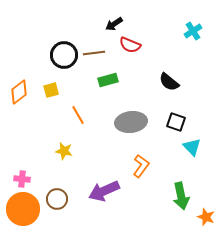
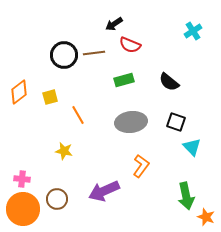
green rectangle: moved 16 px right
yellow square: moved 1 px left, 7 px down
green arrow: moved 5 px right
